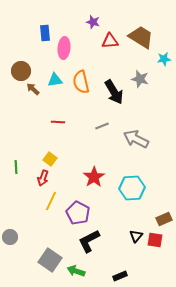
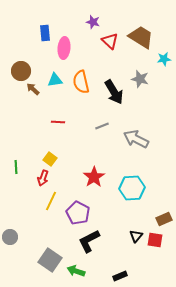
red triangle: rotated 48 degrees clockwise
